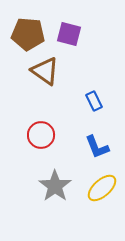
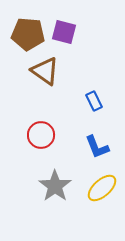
purple square: moved 5 px left, 2 px up
